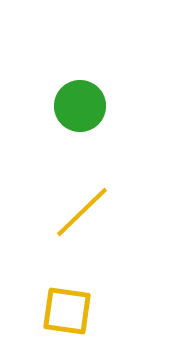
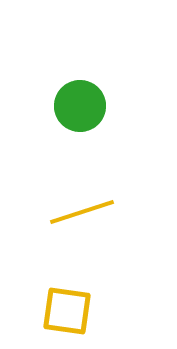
yellow line: rotated 26 degrees clockwise
